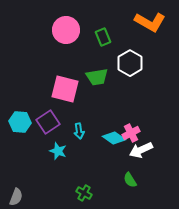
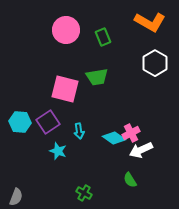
white hexagon: moved 25 px right
